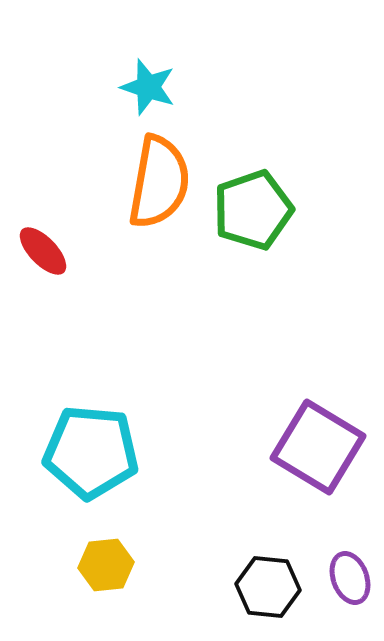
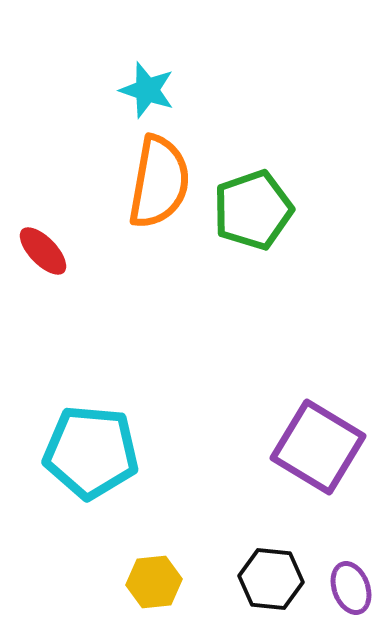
cyan star: moved 1 px left, 3 px down
yellow hexagon: moved 48 px right, 17 px down
purple ellipse: moved 1 px right, 10 px down
black hexagon: moved 3 px right, 8 px up
